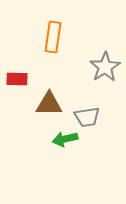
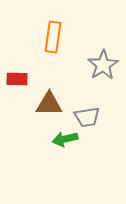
gray star: moved 2 px left, 2 px up
